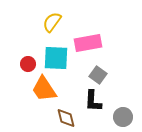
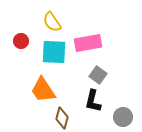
yellow semicircle: rotated 70 degrees counterclockwise
cyan square: moved 2 px left, 6 px up
red circle: moved 7 px left, 23 px up
orange trapezoid: moved 1 px left, 1 px down
black L-shape: rotated 10 degrees clockwise
brown diamond: moved 4 px left; rotated 30 degrees clockwise
